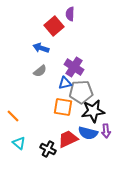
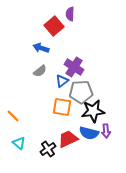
blue triangle: moved 3 px left, 2 px up; rotated 24 degrees counterclockwise
orange square: moved 1 px left
blue semicircle: moved 1 px right
black cross: rotated 28 degrees clockwise
